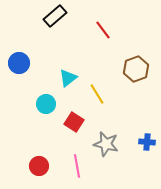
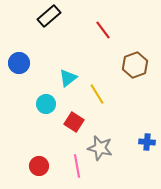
black rectangle: moved 6 px left
brown hexagon: moved 1 px left, 4 px up
gray star: moved 6 px left, 4 px down
